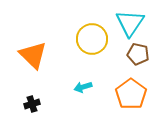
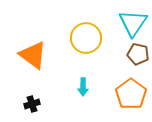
cyan triangle: moved 3 px right
yellow circle: moved 6 px left, 1 px up
orange triangle: rotated 8 degrees counterclockwise
cyan arrow: rotated 72 degrees counterclockwise
